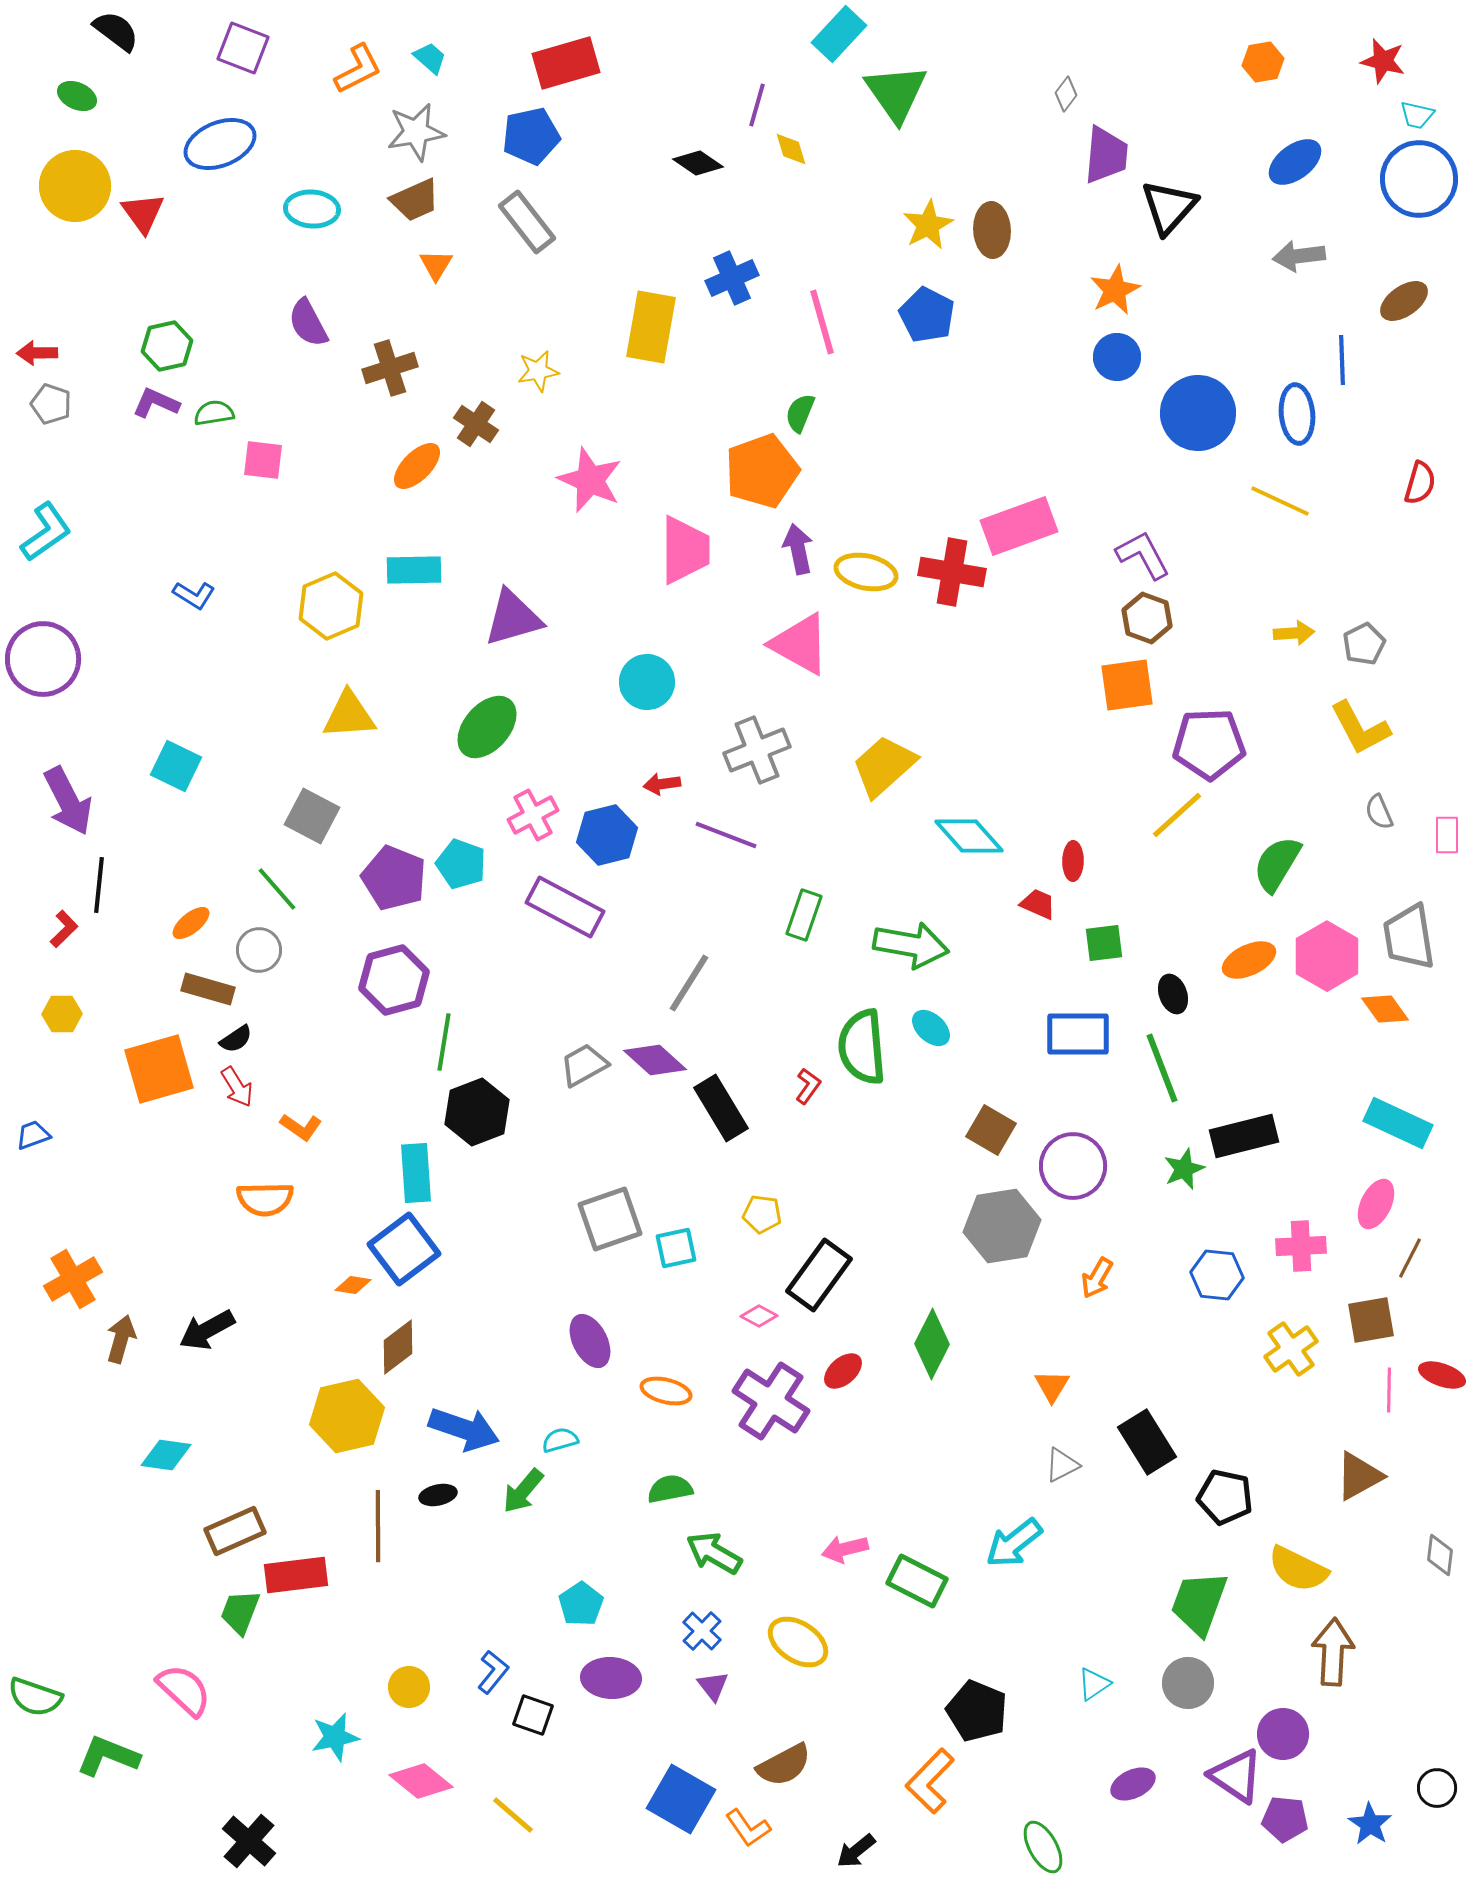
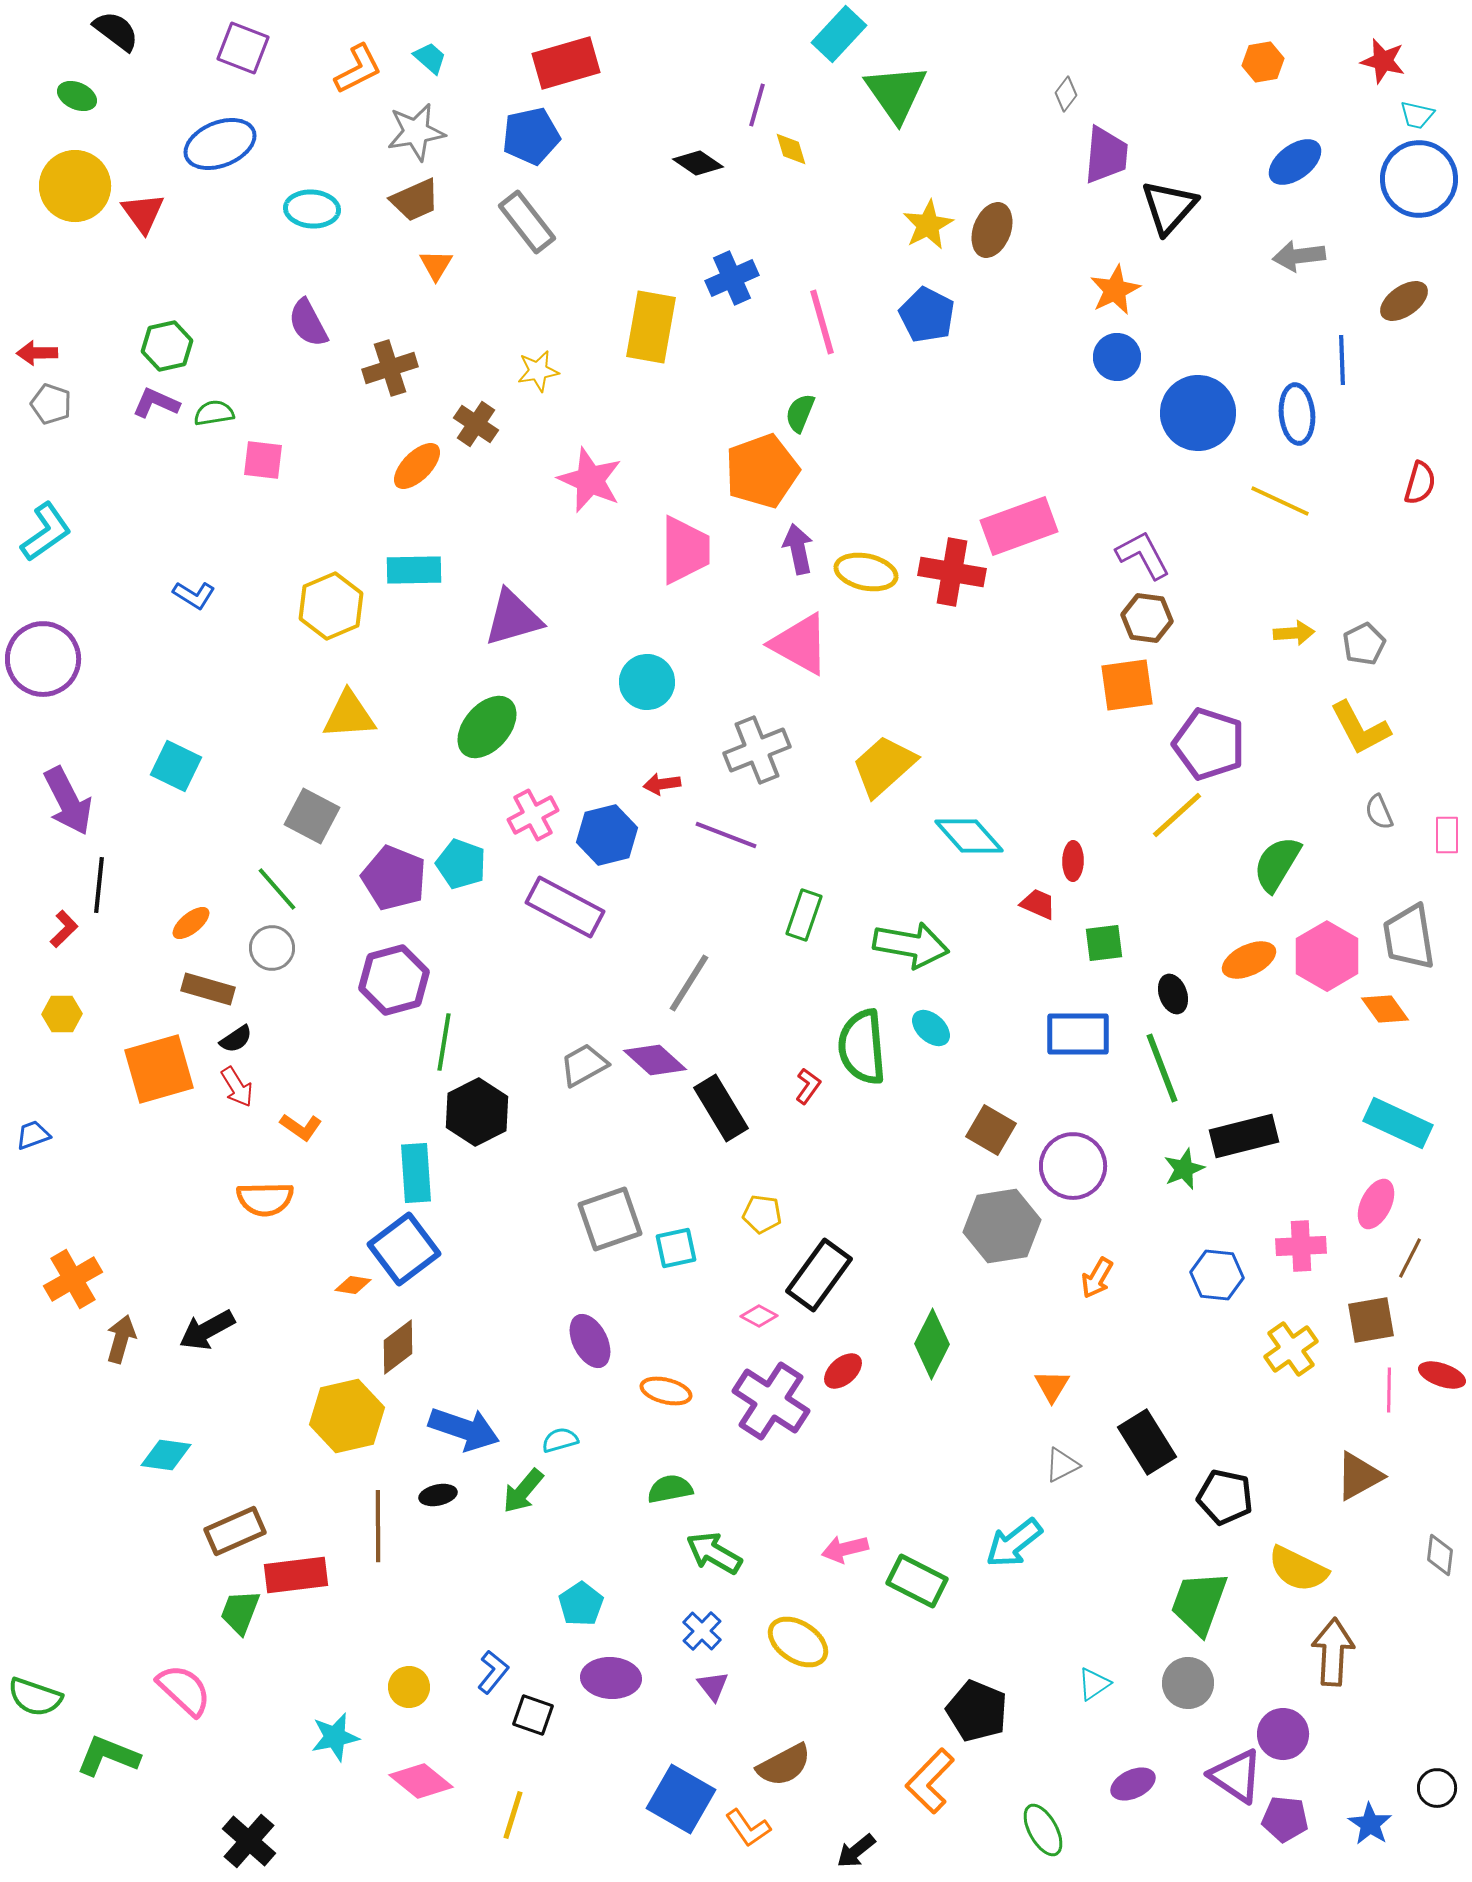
brown ellipse at (992, 230): rotated 24 degrees clockwise
brown hexagon at (1147, 618): rotated 12 degrees counterclockwise
purple pentagon at (1209, 744): rotated 20 degrees clockwise
gray circle at (259, 950): moved 13 px right, 2 px up
black hexagon at (477, 1112): rotated 6 degrees counterclockwise
yellow line at (513, 1815): rotated 66 degrees clockwise
green ellipse at (1043, 1847): moved 17 px up
